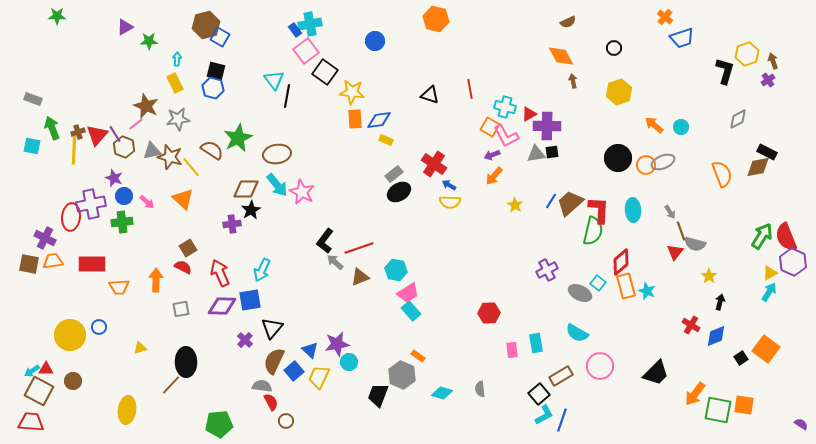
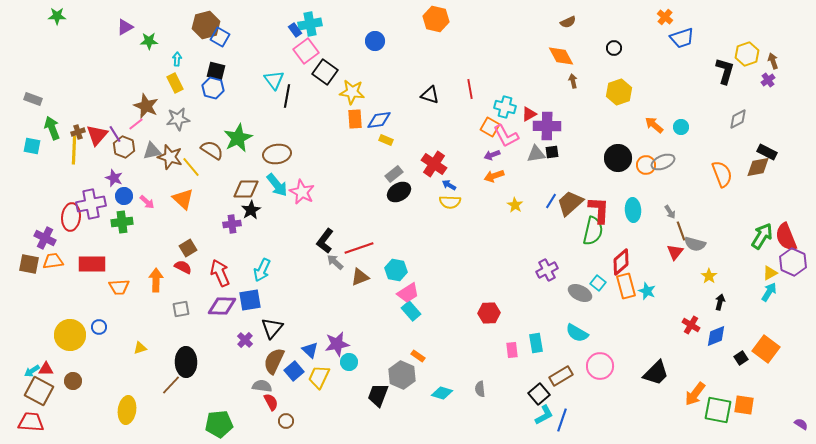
orange arrow at (494, 176): rotated 30 degrees clockwise
